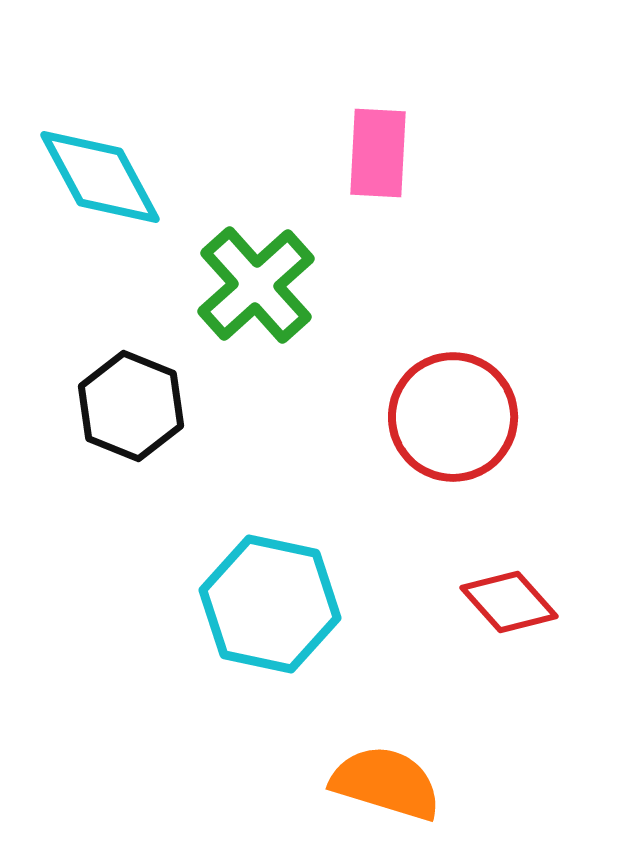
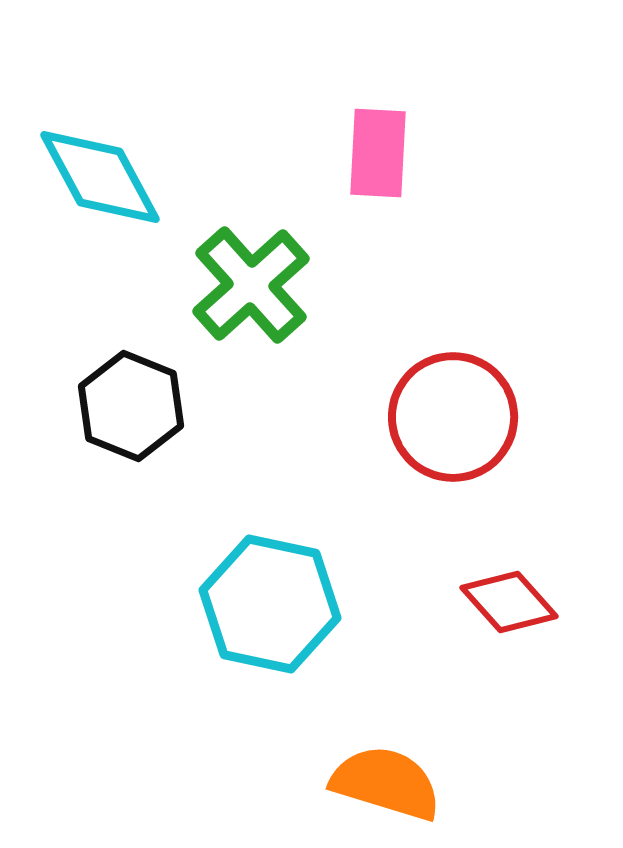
green cross: moved 5 px left
